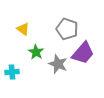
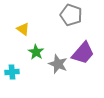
gray pentagon: moved 4 px right, 14 px up
